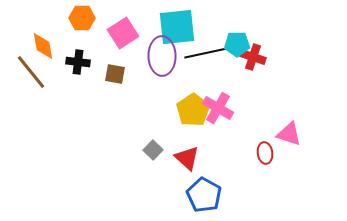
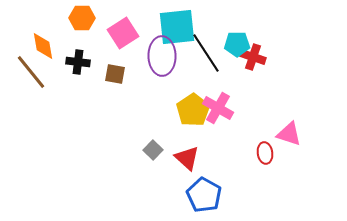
black line: rotated 69 degrees clockwise
